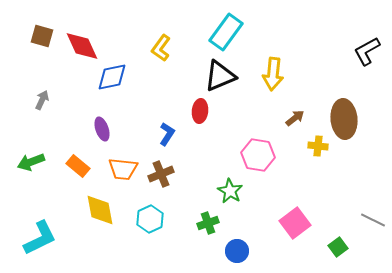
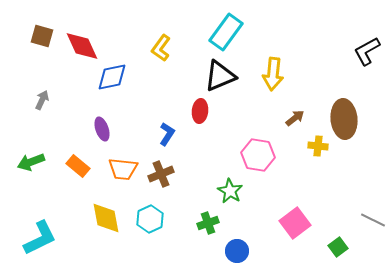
yellow diamond: moved 6 px right, 8 px down
